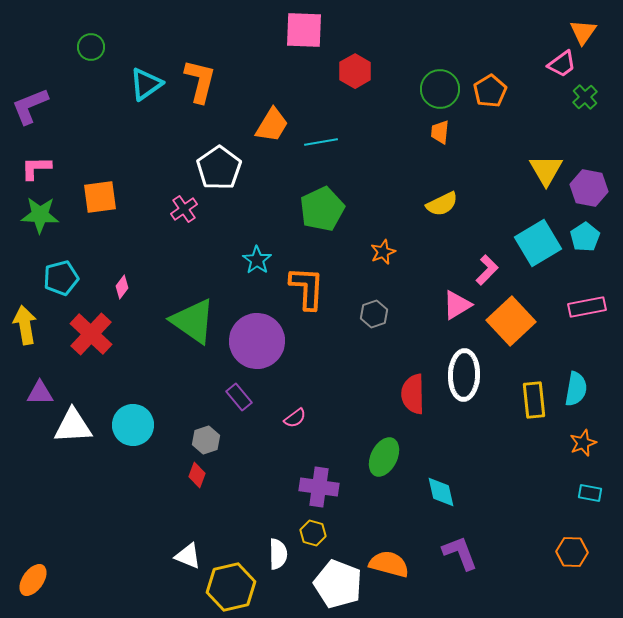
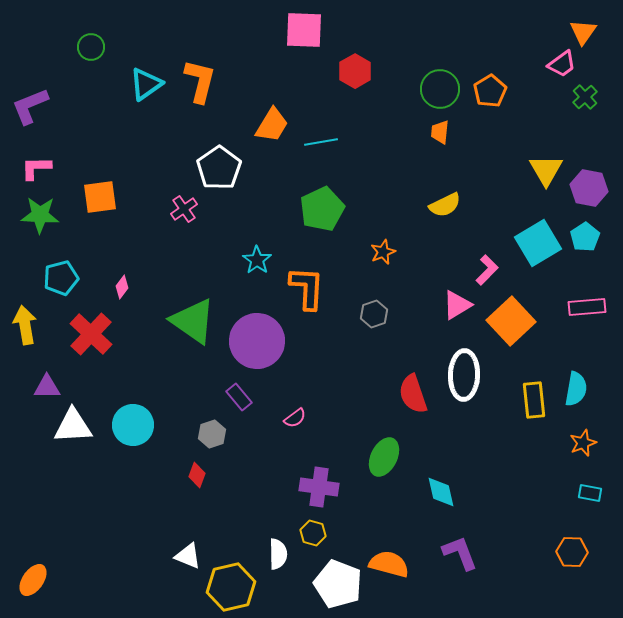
yellow semicircle at (442, 204): moved 3 px right, 1 px down
pink rectangle at (587, 307): rotated 6 degrees clockwise
purple triangle at (40, 393): moved 7 px right, 6 px up
red semicircle at (413, 394): rotated 18 degrees counterclockwise
gray hexagon at (206, 440): moved 6 px right, 6 px up
